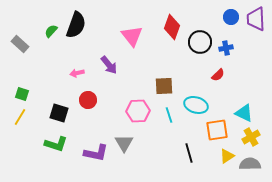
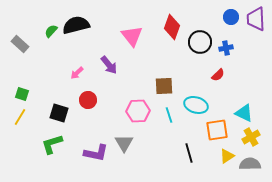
black semicircle: rotated 124 degrees counterclockwise
pink arrow: rotated 32 degrees counterclockwise
green L-shape: moved 4 px left; rotated 145 degrees clockwise
